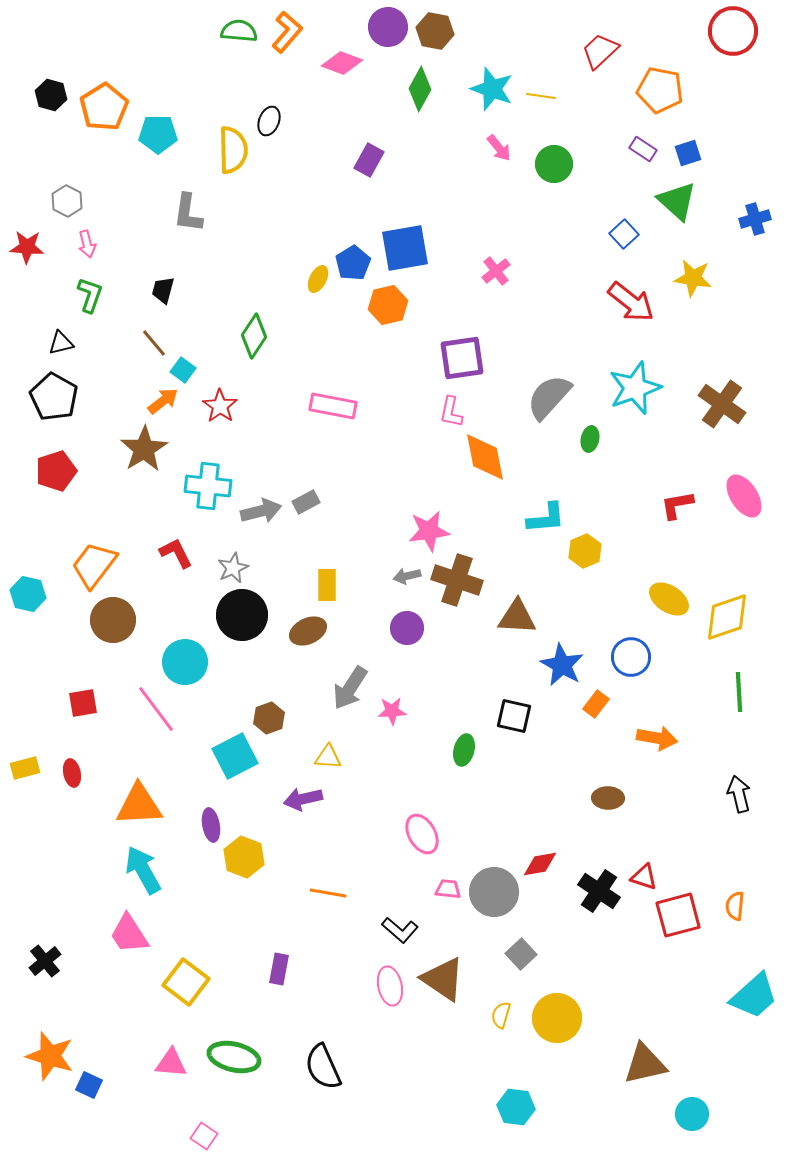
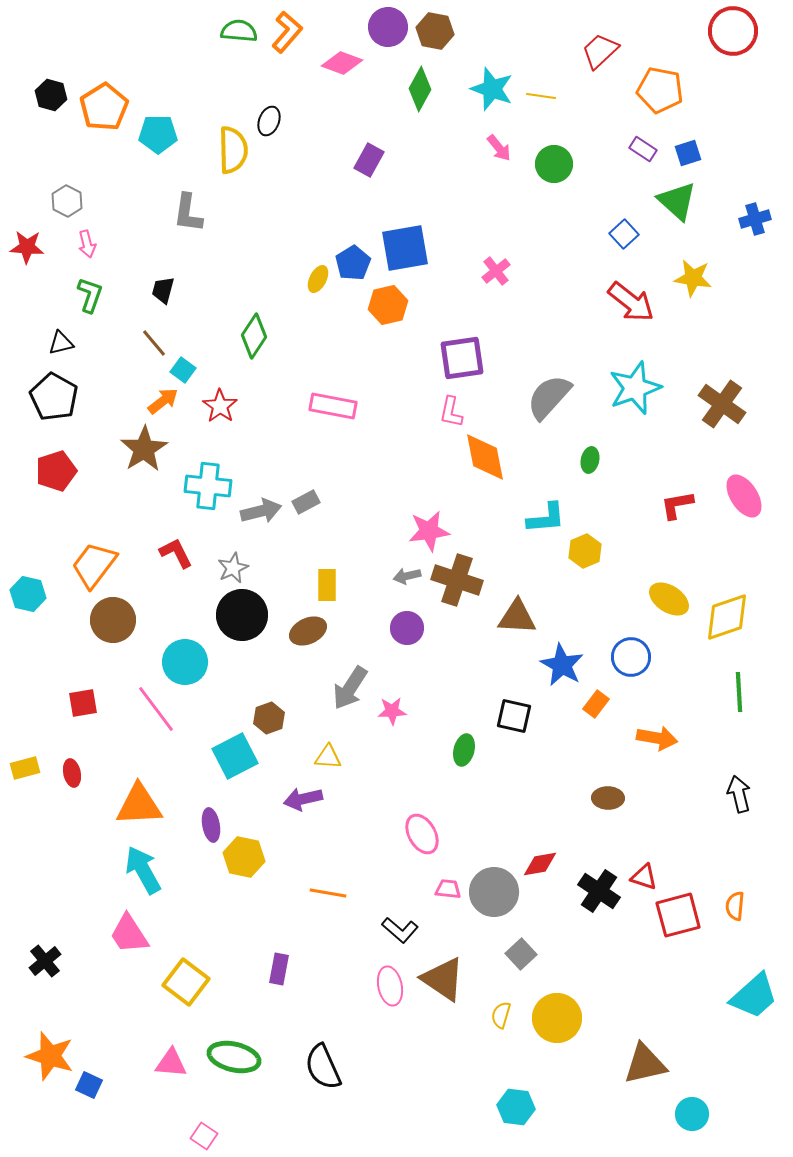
green ellipse at (590, 439): moved 21 px down
yellow hexagon at (244, 857): rotated 9 degrees counterclockwise
